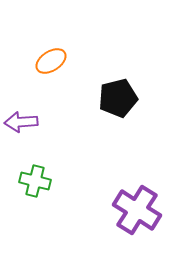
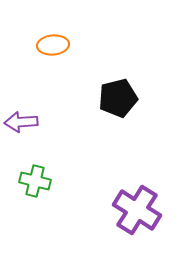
orange ellipse: moved 2 px right, 16 px up; rotated 28 degrees clockwise
